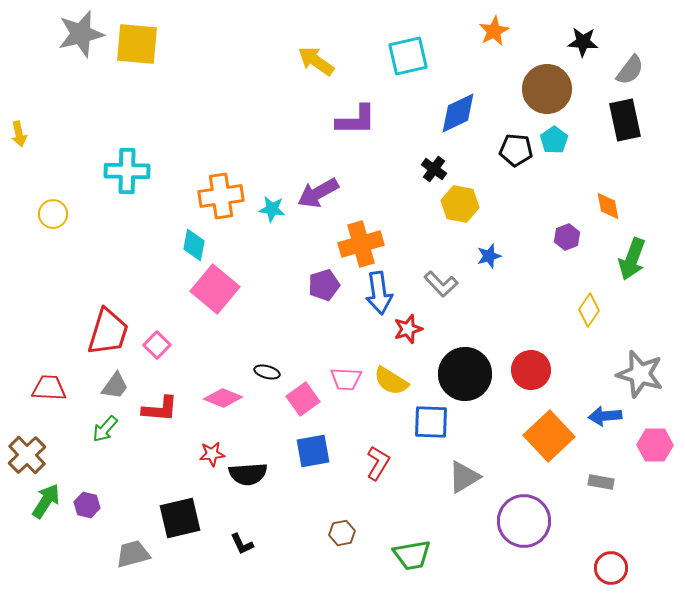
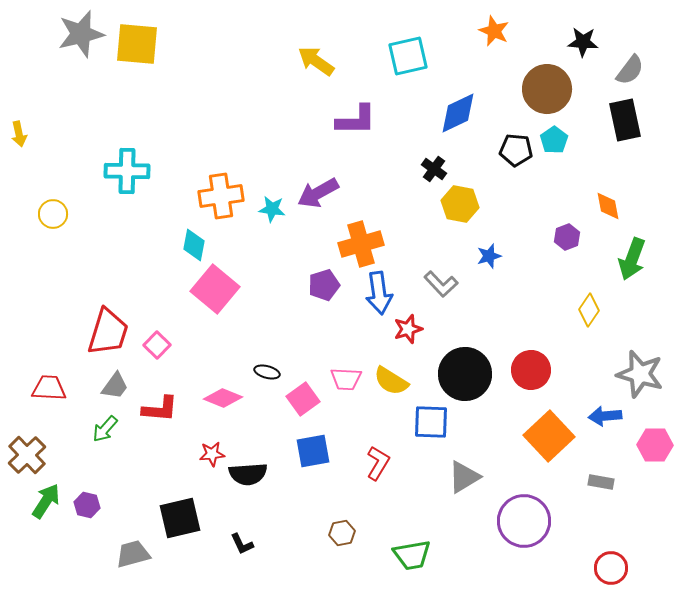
orange star at (494, 31): rotated 20 degrees counterclockwise
